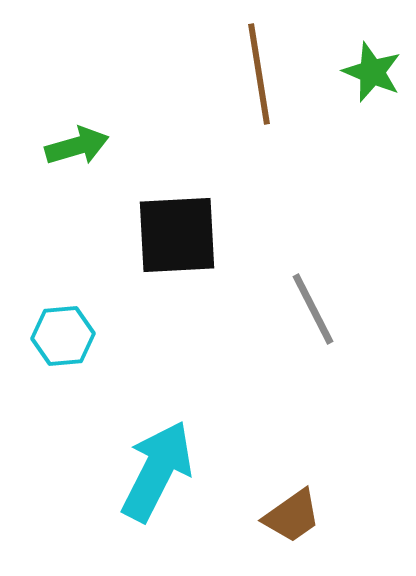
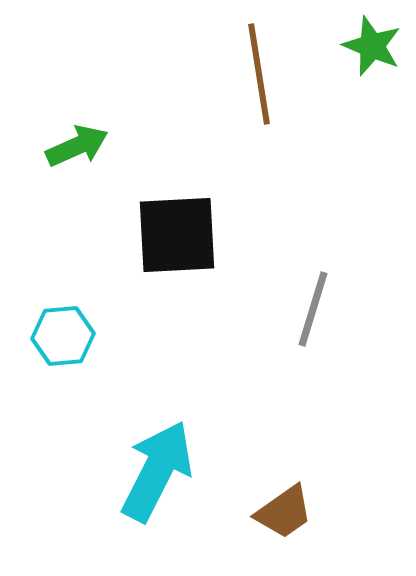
green star: moved 26 px up
green arrow: rotated 8 degrees counterclockwise
gray line: rotated 44 degrees clockwise
brown trapezoid: moved 8 px left, 4 px up
